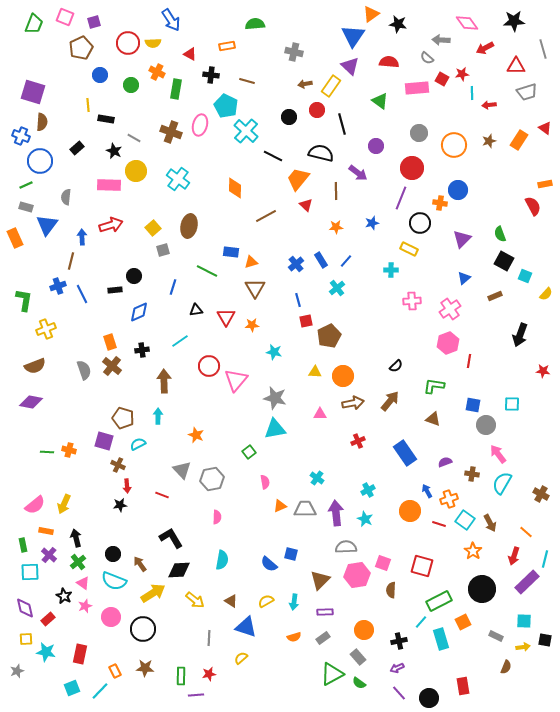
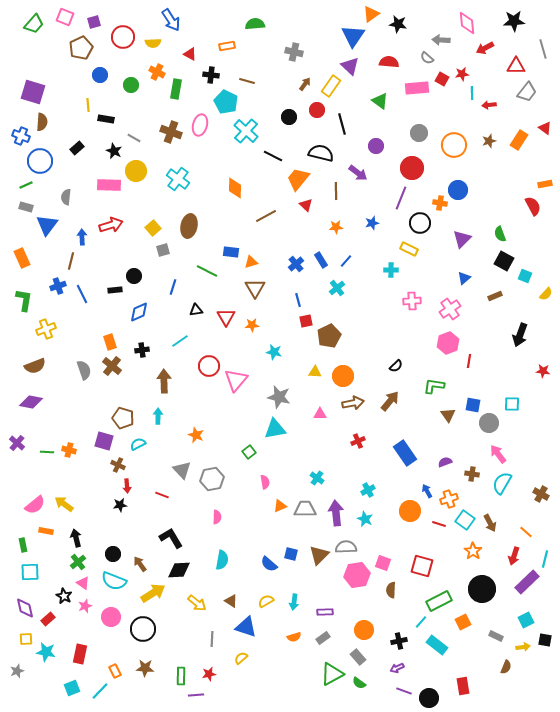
pink diamond at (467, 23): rotated 30 degrees clockwise
green trapezoid at (34, 24): rotated 20 degrees clockwise
red circle at (128, 43): moved 5 px left, 6 px up
brown arrow at (305, 84): rotated 136 degrees clockwise
gray trapezoid at (527, 92): rotated 35 degrees counterclockwise
cyan pentagon at (226, 106): moved 4 px up
orange rectangle at (15, 238): moved 7 px right, 20 px down
gray star at (275, 398): moved 4 px right, 1 px up
brown triangle at (433, 419): moved 15 px right, 4 px up; rotated 35 degrees clockwise
gray circle at (486, 425): moved 3 px right, 2 px up
yellow arrow at (64, 504): rotated 102 degrees clockwise
purple cross at (49, 555): moved 32 px left, 112 px up
brown triangle at (320, 580): moved 1 px left, 25 px up
yellow arrow at (195, 600): moved 2 px right, 3 px down
cyan square at (524, 621): moved 2 px right, 1 px up; rotated 28 degrees counterclockwise
gray line at (209, 638): moved 3 px right, 1 px down
cyan rectangle at (441, 639): moved 4 px left, 6 px down; rotated 35 degrees counterclockwise
purple line at (399, 693): moved 5 px right, 2 px up; rotated 28 degrees counterclockwise
